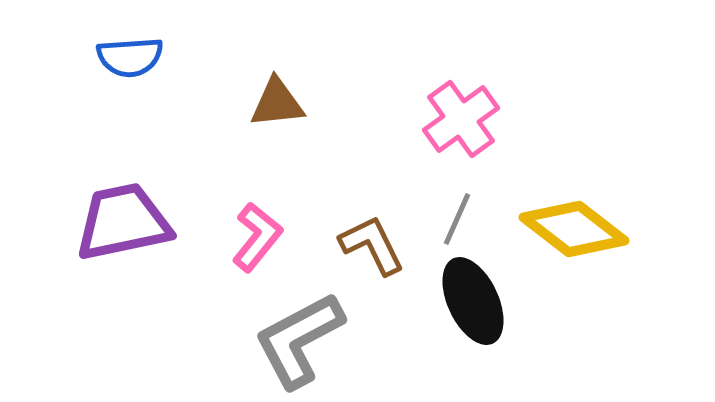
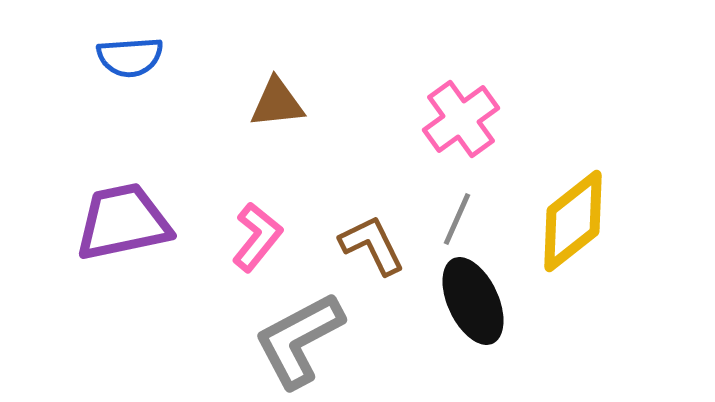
yellow diamond: moved 1 px left, 8 px up; rotated 76 degrees counterclockwise
